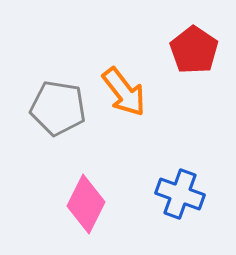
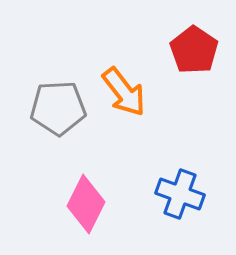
gray pentagon: rotated 12 degrees counterclockwise
